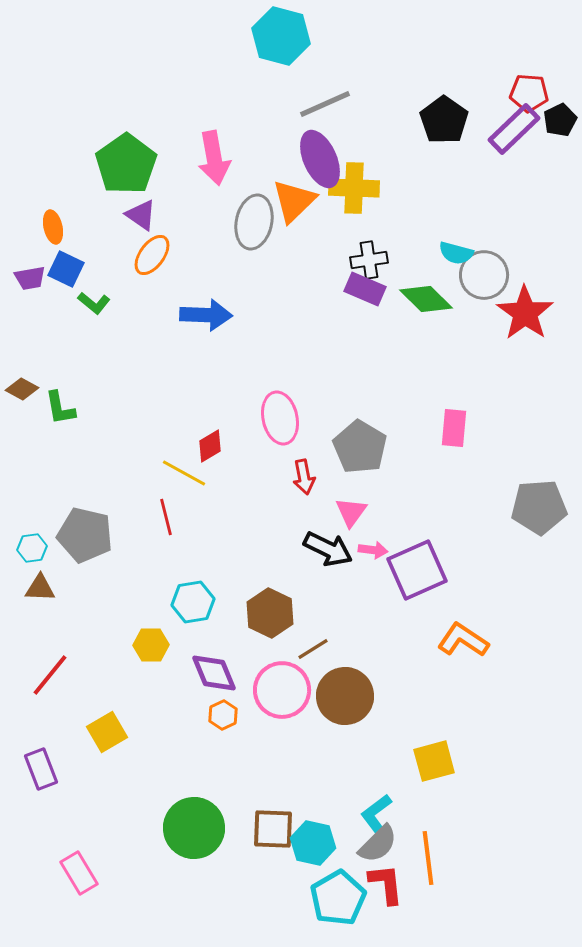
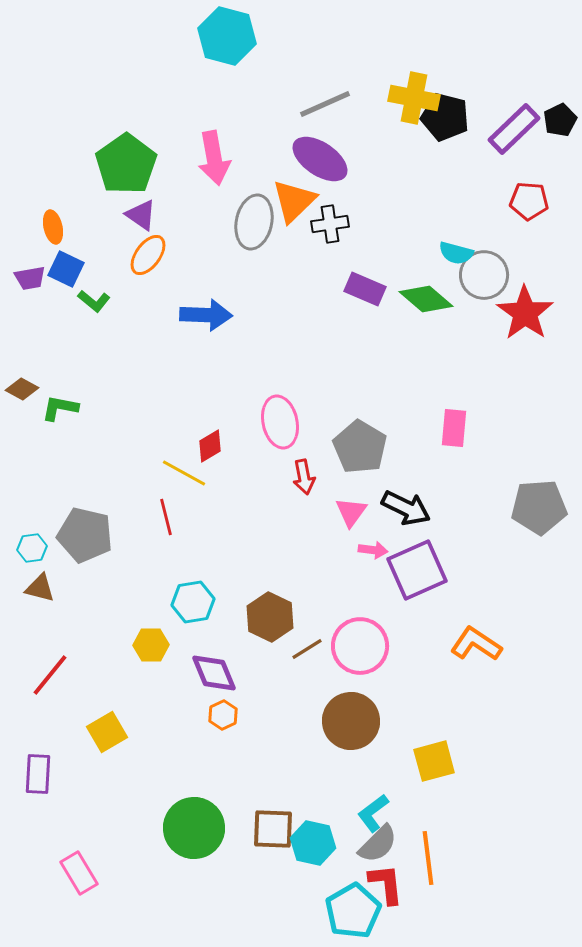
cyan hexagon at (281, 36): moved 54 px left
red pentagon at (529, 93): moved 108 px down
black pentagon at (444, 120): moved 1 px right, 3 px up; rotated 21 degrees counterclockwise
purple ellipse at (320, 159): rotated 32 degrees counterclockwise
yellow cross at (354, 188): moved 60 px right, 90 px up; rotated 9 degrees clockwise
orange ellipse at (152, 255): moved 4 px left
black cross at (369, 260): moved 39 px left, 36 px up
green diamond at (426, 299): rotated 4 degrees counterclockwise
green L-shape at (94, 303): moved 2 px up
green L-shape at (60, 408): rotated 111 degrees clockwise
pink ellipse at (280, 418): moved 4 px down
black arrow at (328, 549): moved 78 px right, 41 px up
brown triangle at (40, 588): rotated 12 degrees clockwise
brown hexagon at (270, 613): moved 4 px down
orange L-shape at (463, 640): moved 13 px right, 4 px down
brown line at (313, 649): moved 6 px left
pink circle at (282, 690): moved 78 px right, 44 px up
brown circle at (345, 696): moved 6 px right, 25 px down
purple rectangle at (41, 769): moved 3 px left, 5 px down; rotated 24 degrees clockwise
cyan L-shape at (376, 813): moved 3 px left
cyan pentagon at (338, 898): moved 15 px right, 13 px down
